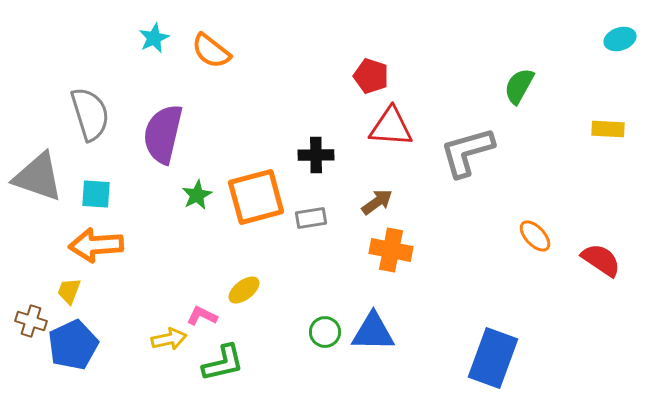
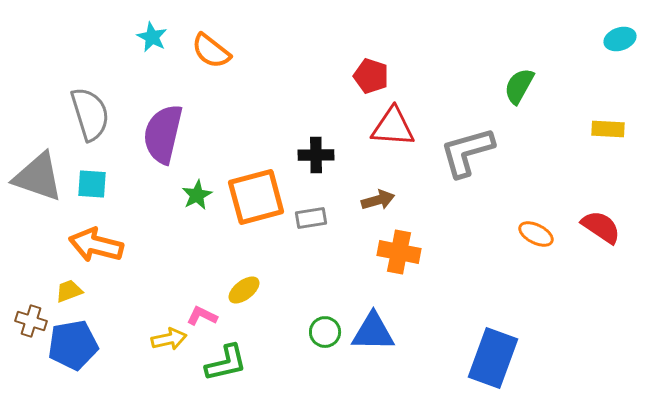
cyan star: moved 2 px left, 1 px up; rotated 20 degrees counterclockwise
red triangle: moved 2 px right
cyan square: moved 4 px left, 10 px up
brown arrow: moved 1 px right, 2 px up; rotated 20 degrees clockwise
orange ellipse: moved 1 px right, 2 px up; rotated 20 degrees counterclockwise
orange arrow: rotated 18 degrees clockwise
orange cross: moved 8 px right, 2 px down
red semicircle: moved 33 px up
yellow trapezoid: rotated 48 degrees clockwise
blue pentagon: rotated 15 degrees clockwise
green L-shape: moved 3 px right
